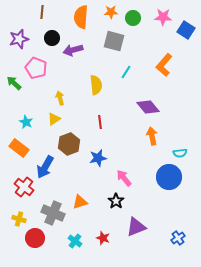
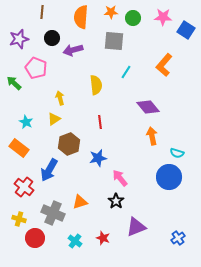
gray square: rotated 10 degrees counterclockwise
cyan semicircle: moved 3 px left; rotated 24 degrees clockwise
blue arrow: moved 4 px right, 3 px down
pink arrow: moved 4 px left
